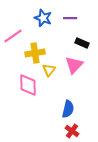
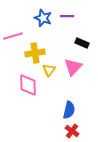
purple line: moved 3 px left, 2 px up
pink line: rotated 18 degrees clockwise
pink triangle: moved 1 px left, 2 px down
blue semicircle: moved 1 px right, 1 px down
